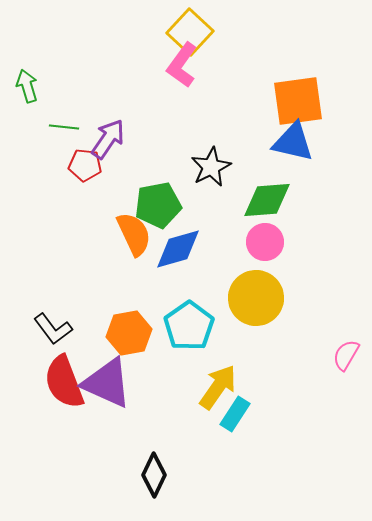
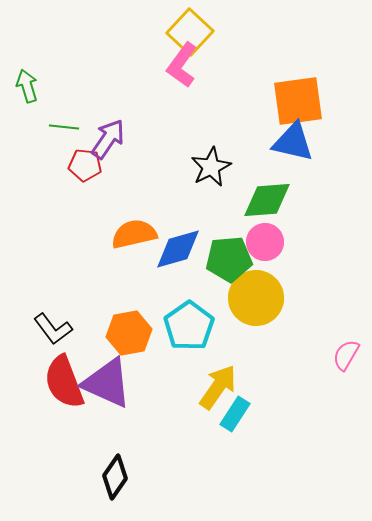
green pentagon: moved 71 px right, 54 px down; rotated 6 degrees clockwise
orange semicircle: rotated 78 degrees counterclockwise
black diamond: moved 39 px left, 2 px down; rotated 9 degrees clockwise
